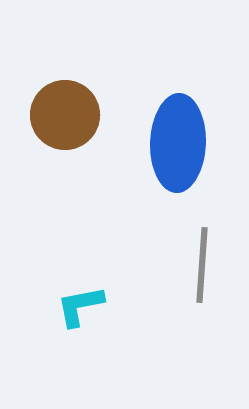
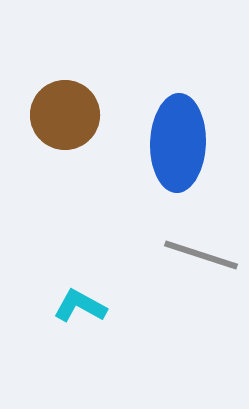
gray line: moved 1 px left, 10 px up; rotated 76 degrees counterclockwise
cyan L-shape: rotated 40 degrees clockwise
